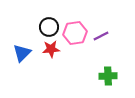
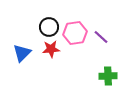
purple line: moved 1 px down; rotated 70 degrees clockwise
